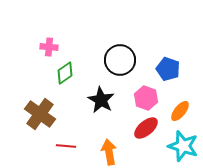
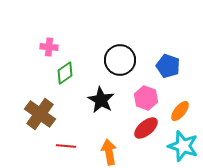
blue pentagon: moved 3 px up
